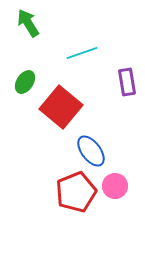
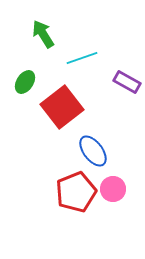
green arrow: moved 15 px right, 11 px down
cyan line: moved 5 px down
purple rectangle: rotated 52 degrees counterclockwise
red square: moved 1 px right; rotated 12 degrees clockwise
blue ellipse: moved 2 px right
pink circle: moved 2 px left, 3 px down
